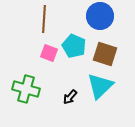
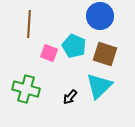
brown line: moved 15 px left, 5 px down
cyan triangle: moved 1 px left
